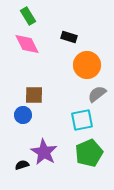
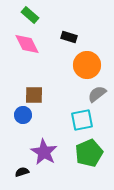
green rectangle: moved 2 px right, 1 px up; rotated 18 degrees counterclockwise
black semicircle: moved 7 px down
